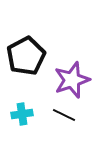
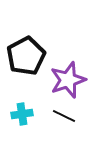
purple star: moved 4 px left
black line: moved 1 px down
